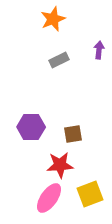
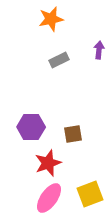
orange star: moved 2 px left; rotated 10 degrees clockwise
red star: moved 12 px left, 2 px up; rotated 16 degrees counterclockwise
